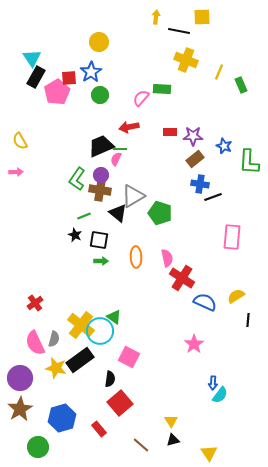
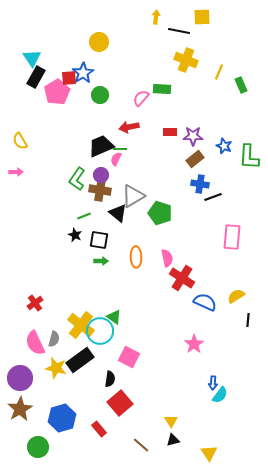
blue star at (91, 72): moved 8 px left, 1 px down
green L-shape at (249, 162): moved 5 px up
